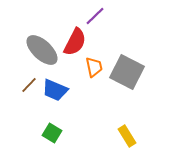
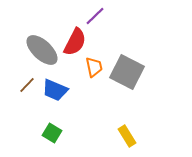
brown line: moved 2 px left
